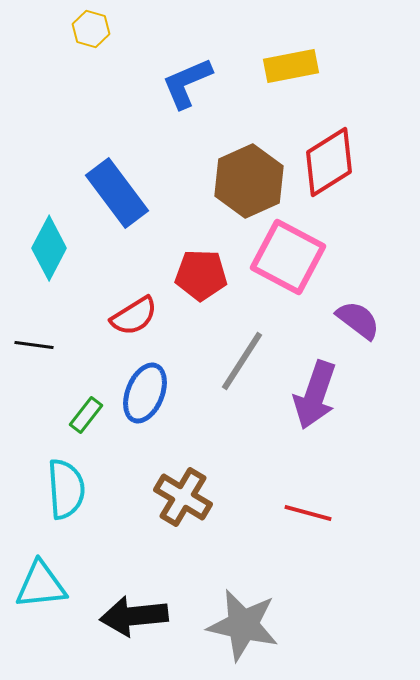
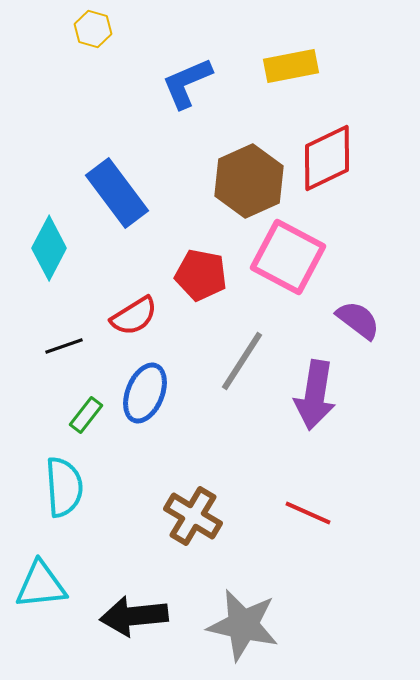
yellow hexagon: moved 2 px right
red diamond: moved 2 px left, 4 px up; rotated 6 degrees clockwise
red pentagon: rotated 9 degrees clockwise
black line: moved 30 px right, 1 px down; rotated 27 degrees counterclockwise
purple arrow: rotated 10 degrees counterclockwise
cyan semicircle: moved 2 px left, 2 px up
brown cross: moved 10 px right, 19 px down
red line: rotated 9 degrees clockwise
